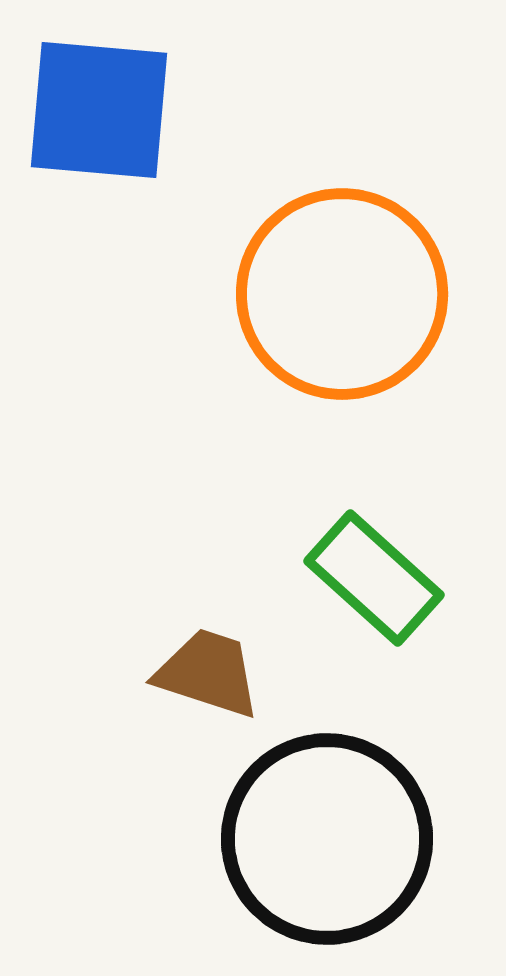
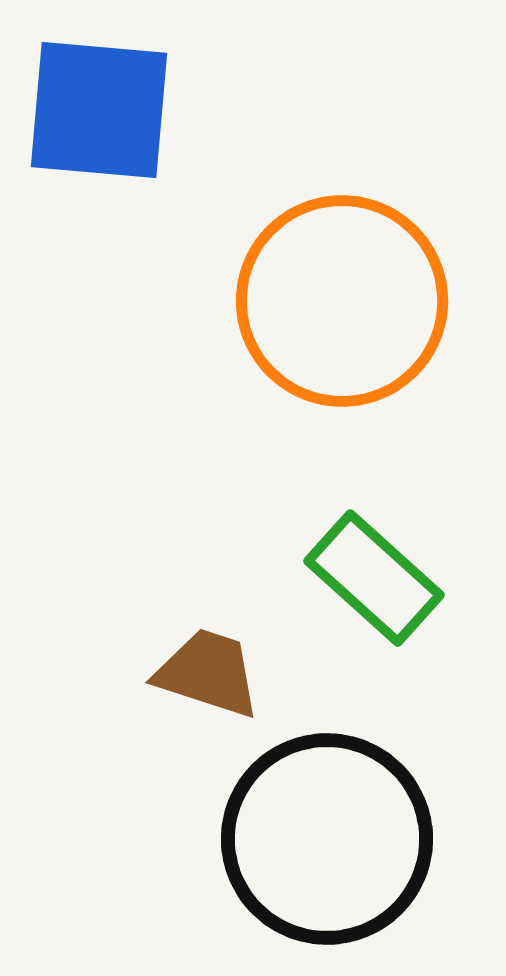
orange circle: moved 7 px down
